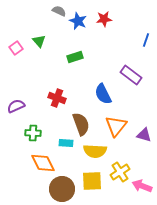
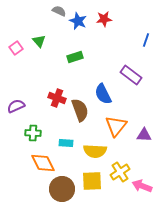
brown semicircle: moved 1 px left, 14 px up
purple triangle: rotated 14 degrees counterclockwise
